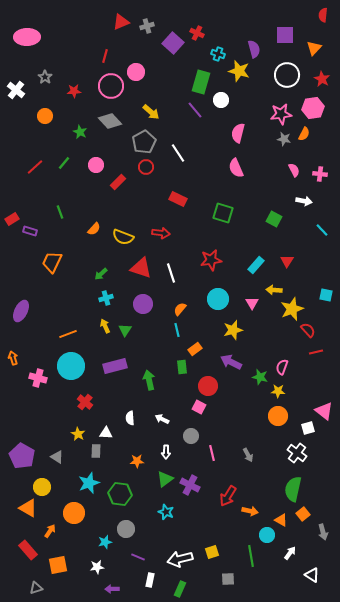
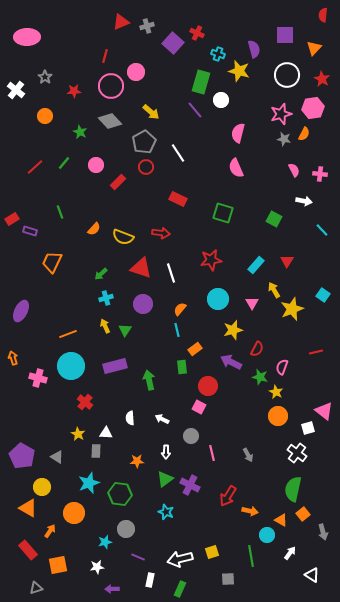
pink star at (281, 114): rotated 10 degrees counterclockwise
yellow arrow at (274, 290): rotated 56 degrees clockwise
cyan square at (326, 295): moved 3 px left; rotated 24 degrees clockwise
red semicircle at (308, 330): moved 51 px left, 19 px down; rotated 70 degrees clockwise
yellow star at (278, 391): moved 2 px left, 1 px down; rotated 24 degrees clockwise
